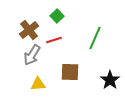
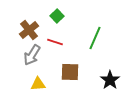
red line: moved 1 px right, 2 px down; rotated 35 degrees clockwise
